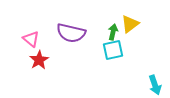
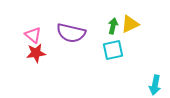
yellow triangle: rotated 12 degrees clockwise
green arrow: moved 6 px up
pink triangle: moved 2 px right, 4 px up
red star: moved 3 px left, 7 px up; rotated 24 degrees clockwise
cyan arrow: rotated 30 degrees clockwise
